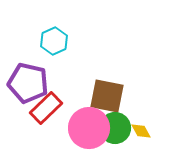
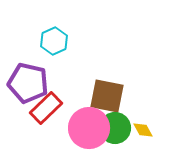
yellow diamond: moved 2 px right, 1 px up
